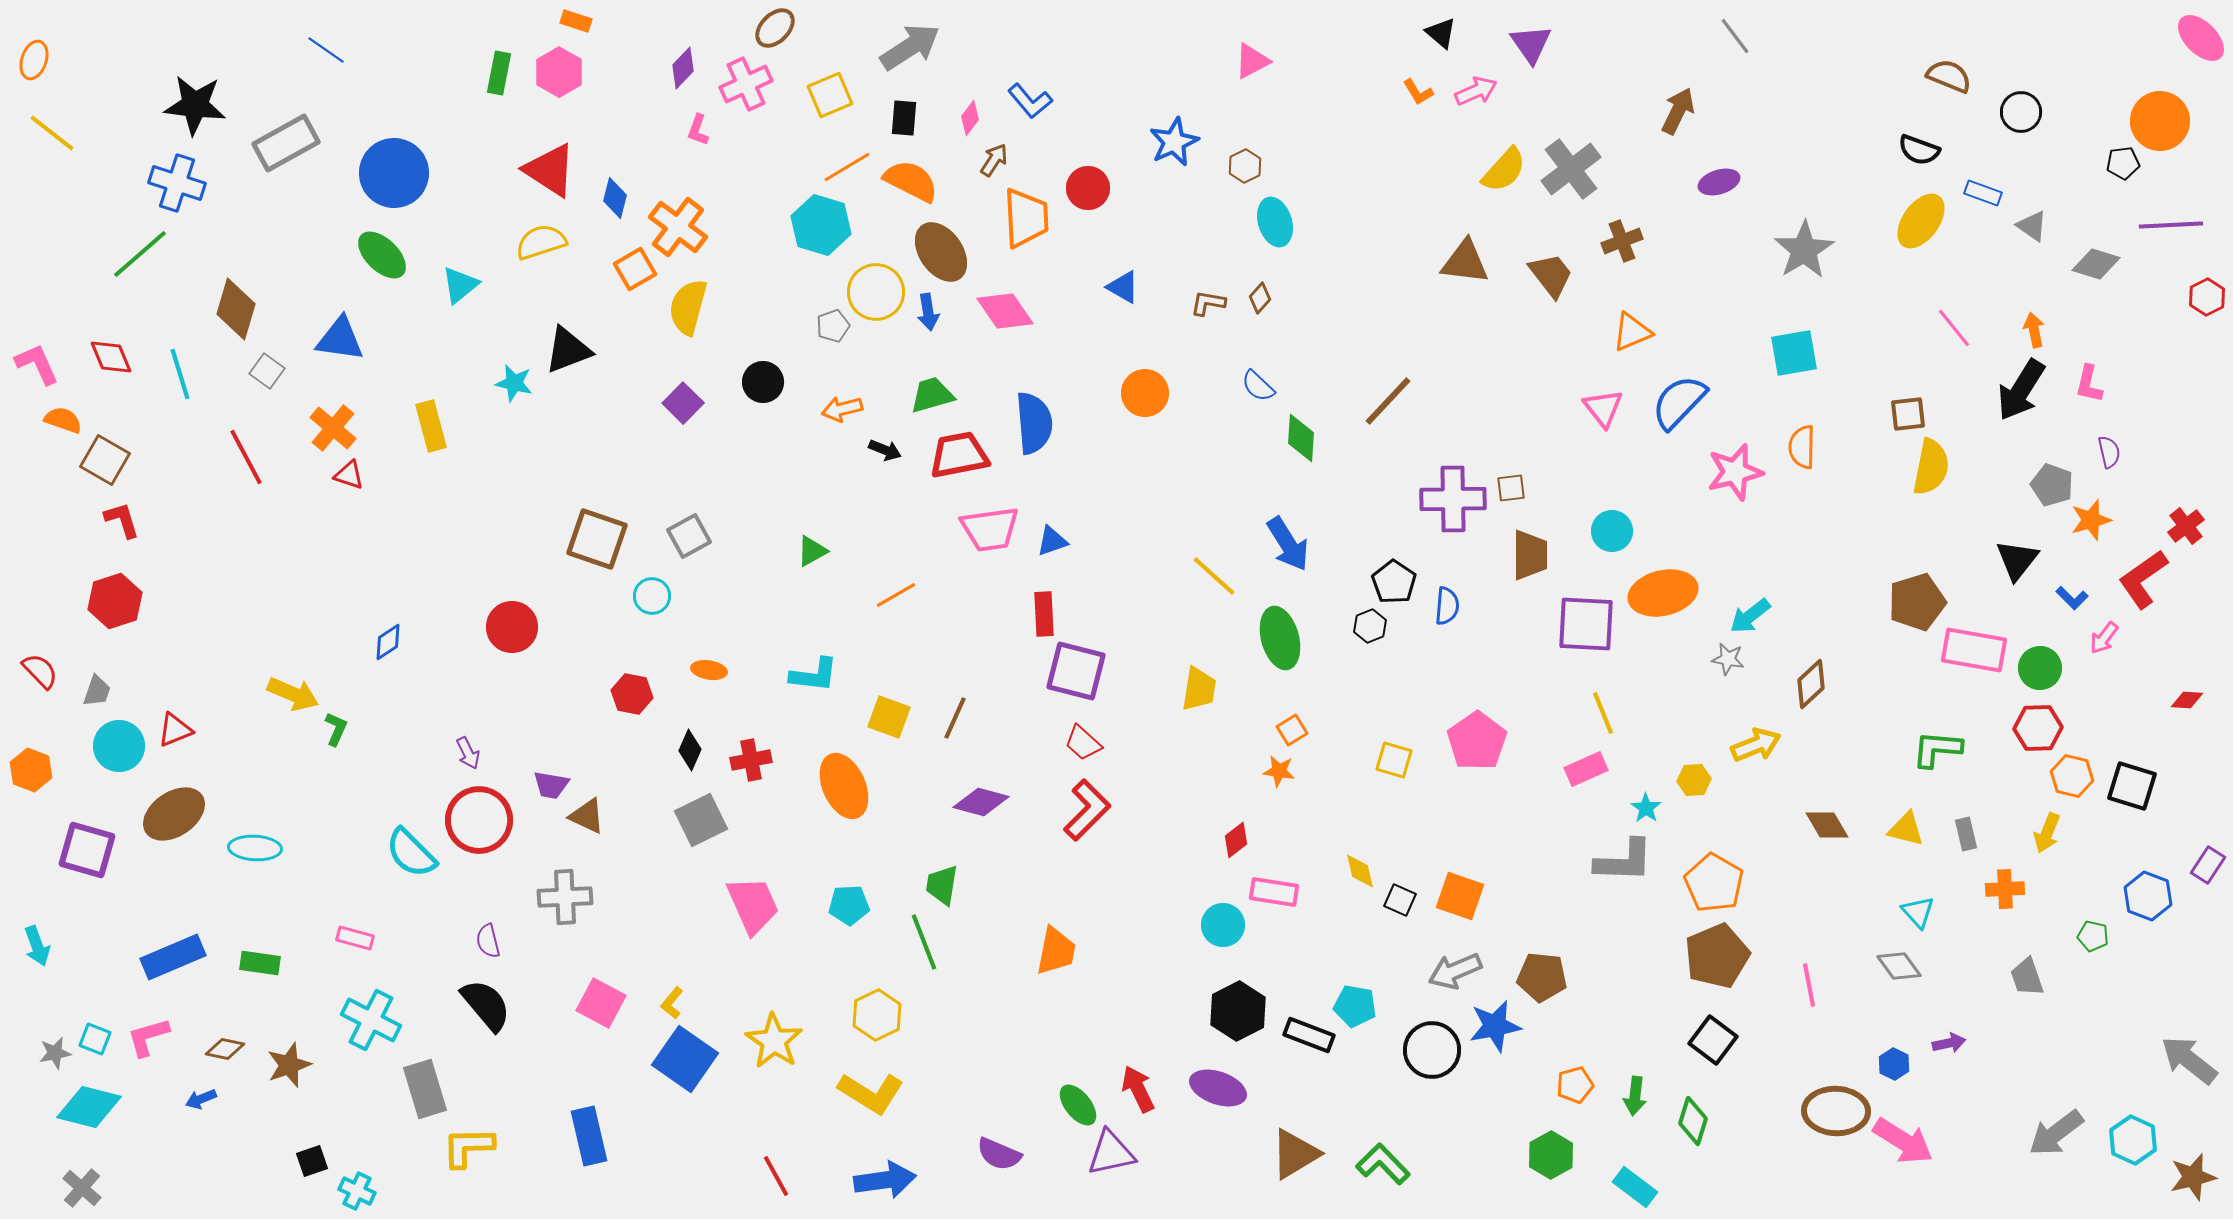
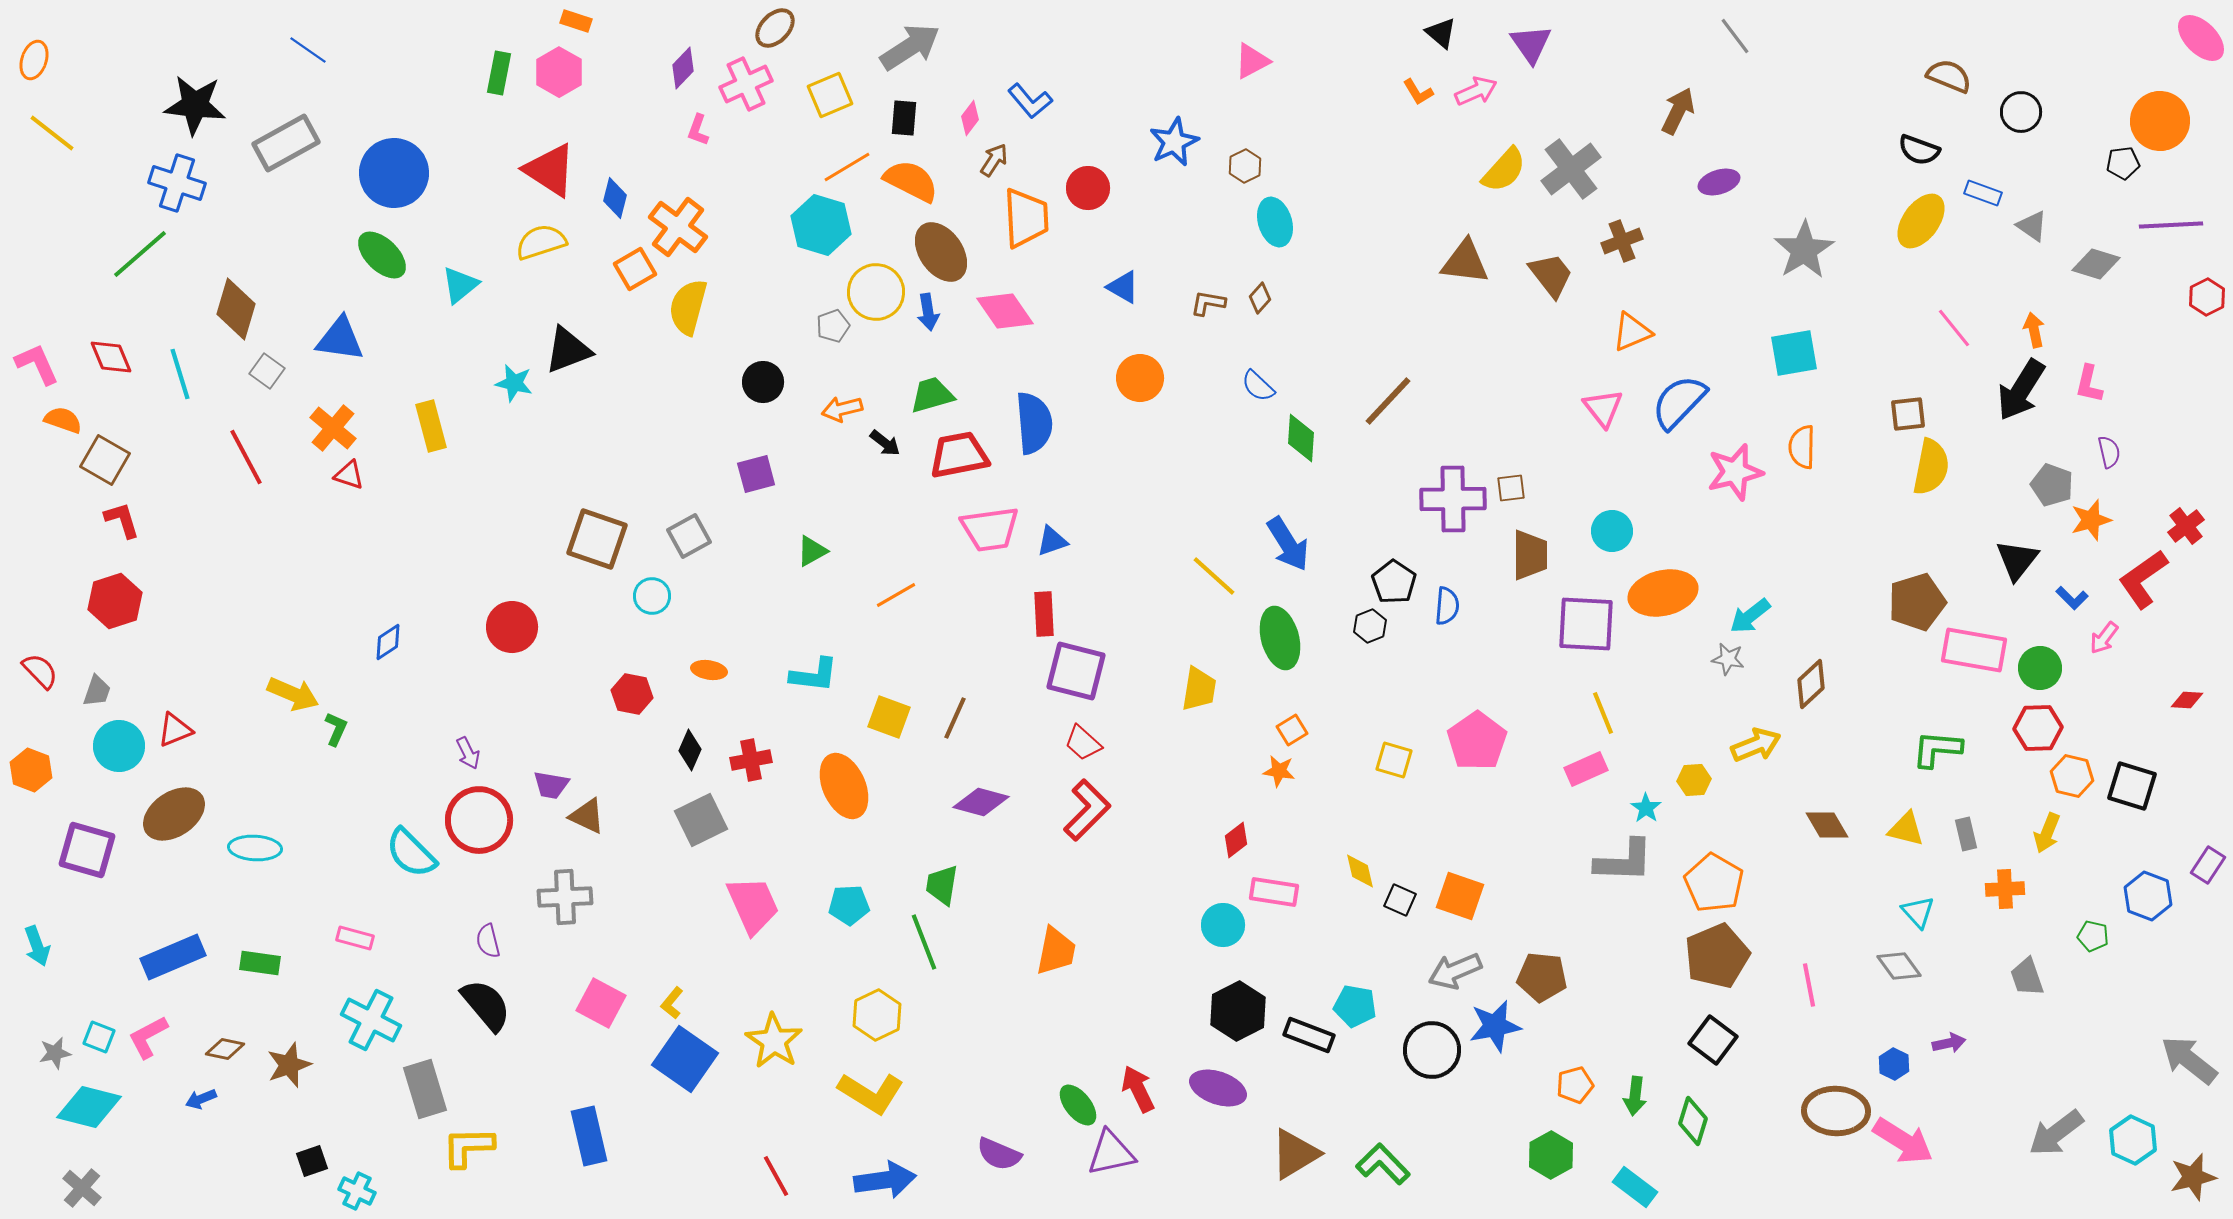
blue line at (326, 50): moved 18 px left
orange circle at (1145, 393): moved 5 px left, 15 px up
purple square at (683, 403): moved 73 px right, 71 px down; rotated 30 degrees clockwise
black arrow at (885, 450): moved 7 px up; rotated 16 degrees clockwise
pink L-shape at (148, 1037): rotated 12 degrees counterclockwise
cyan square at (95, 1039): moved 4 px right, 2 px up
